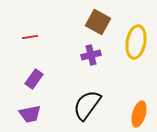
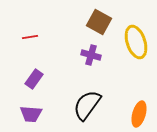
brown square: moved 1 px right
yellow ellipse: rotated 28 degrees counterclockwise
purple cross: rotated 30 degrees clockwise
purple trapezoid: moved 1 px right; rotated 15 degrees clockwise
